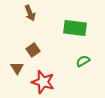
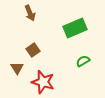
green rectangle: rotated 30 degrees counterclockwise
